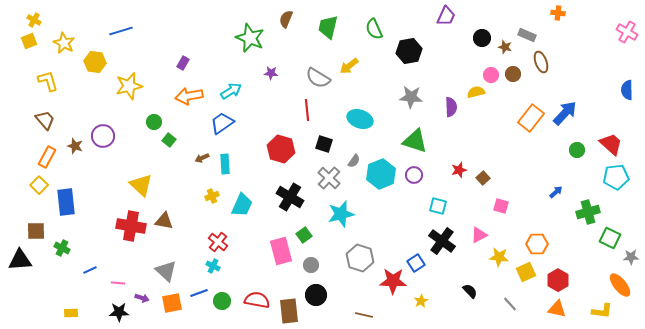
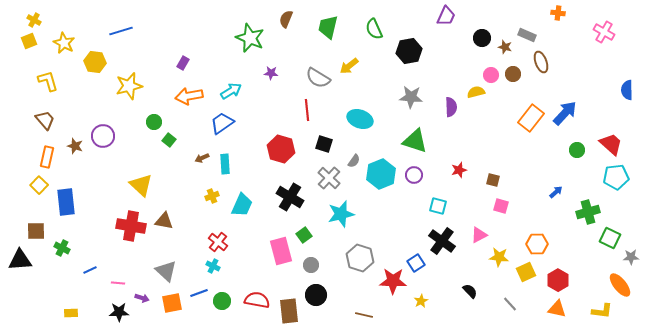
pink cross at (627, 32): moved 23 px left
orange rectangle at (47, 157): rotated 15 degrees counterclockwise
brown square at (483, 178): moved 10 px right, 2 px down; rotated 32 degrees counterclockwise
